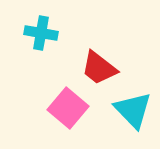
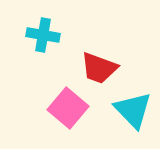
cyan cross: moved 2 px right, 2 px down
red trapezoid: rotated 18 degrees counterclockwise
